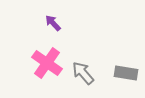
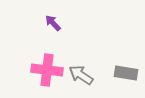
pink cross: moved 7 px down; rotated 28 degrees counterclockwise
gray arrow: moved 2 px left, 2 px down; rotated 15 degrees counterclockwise
